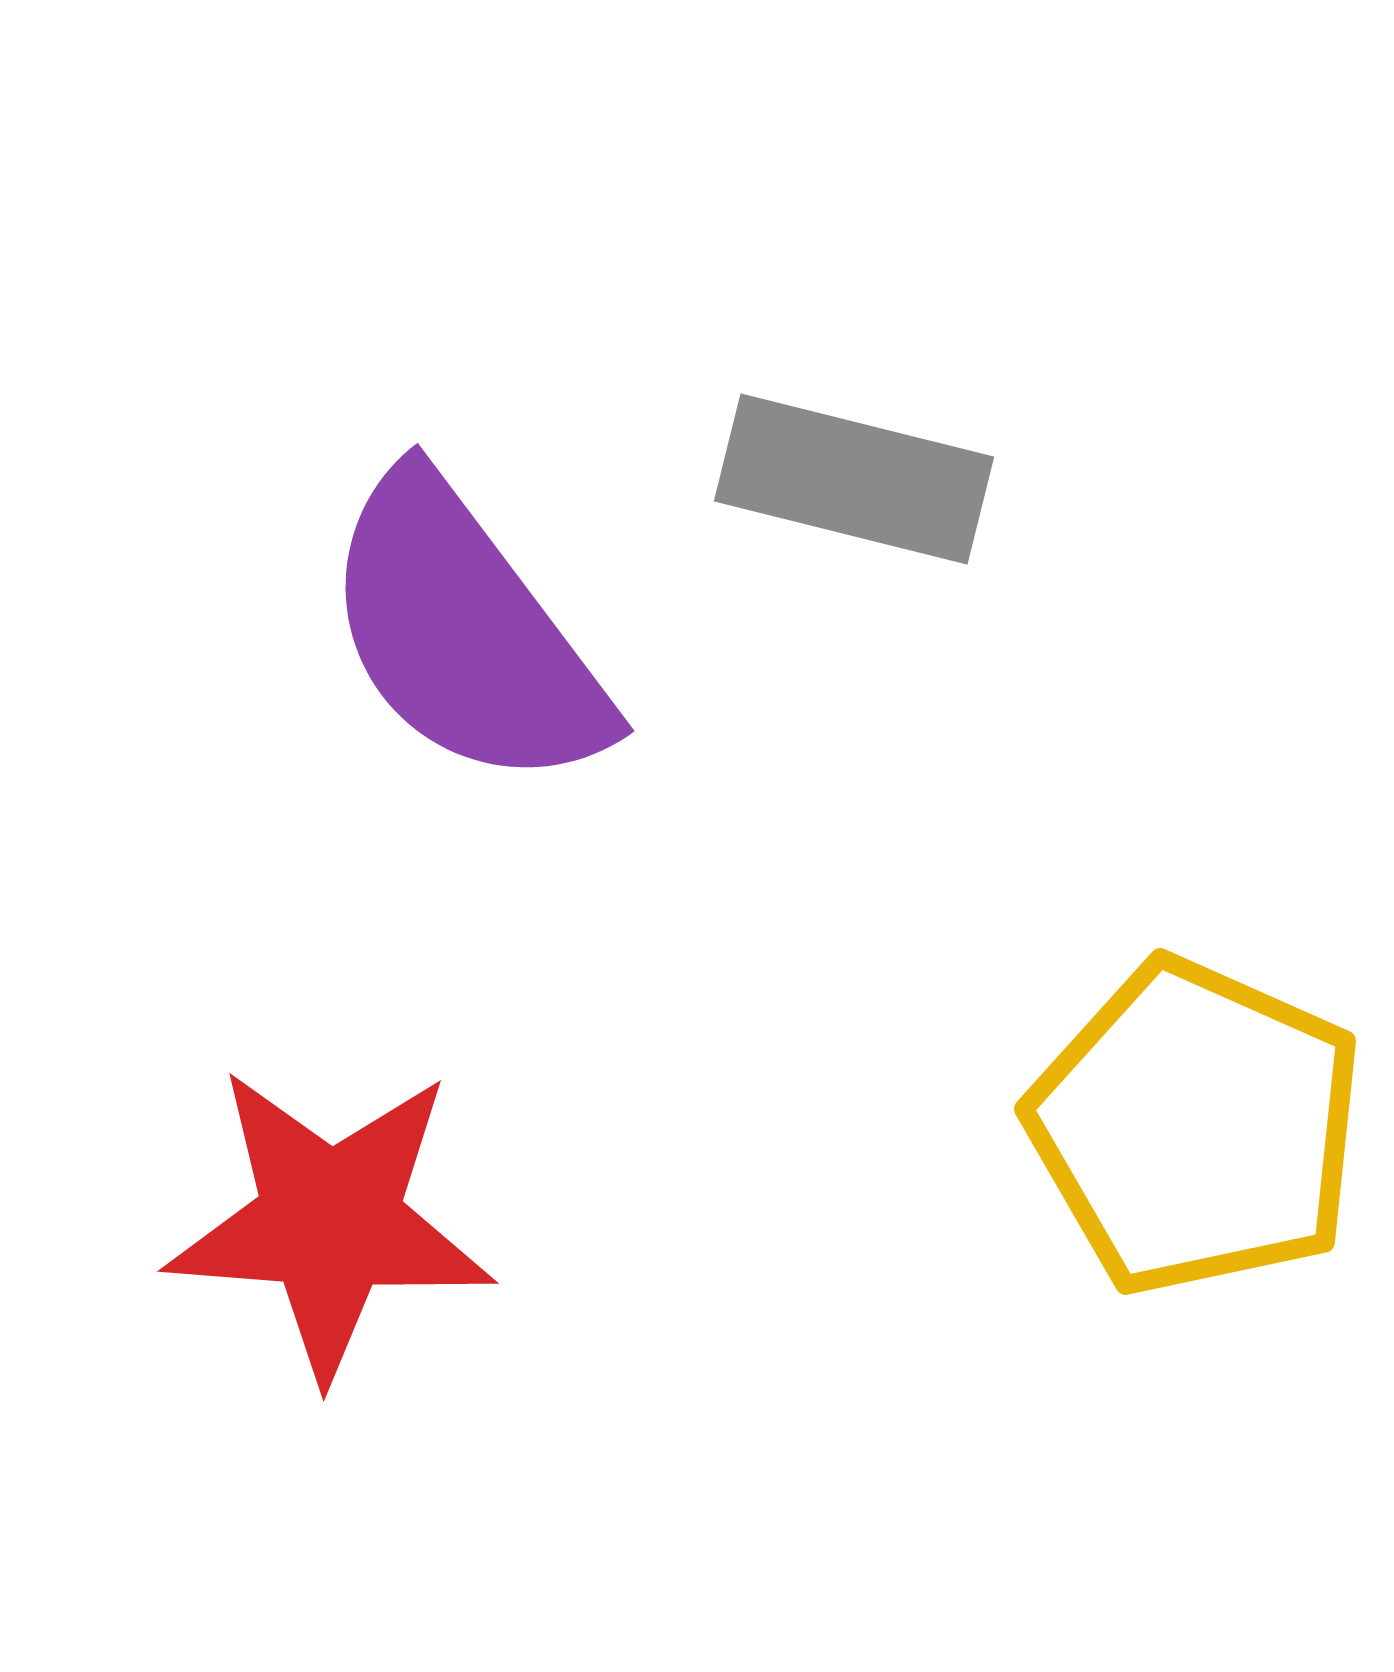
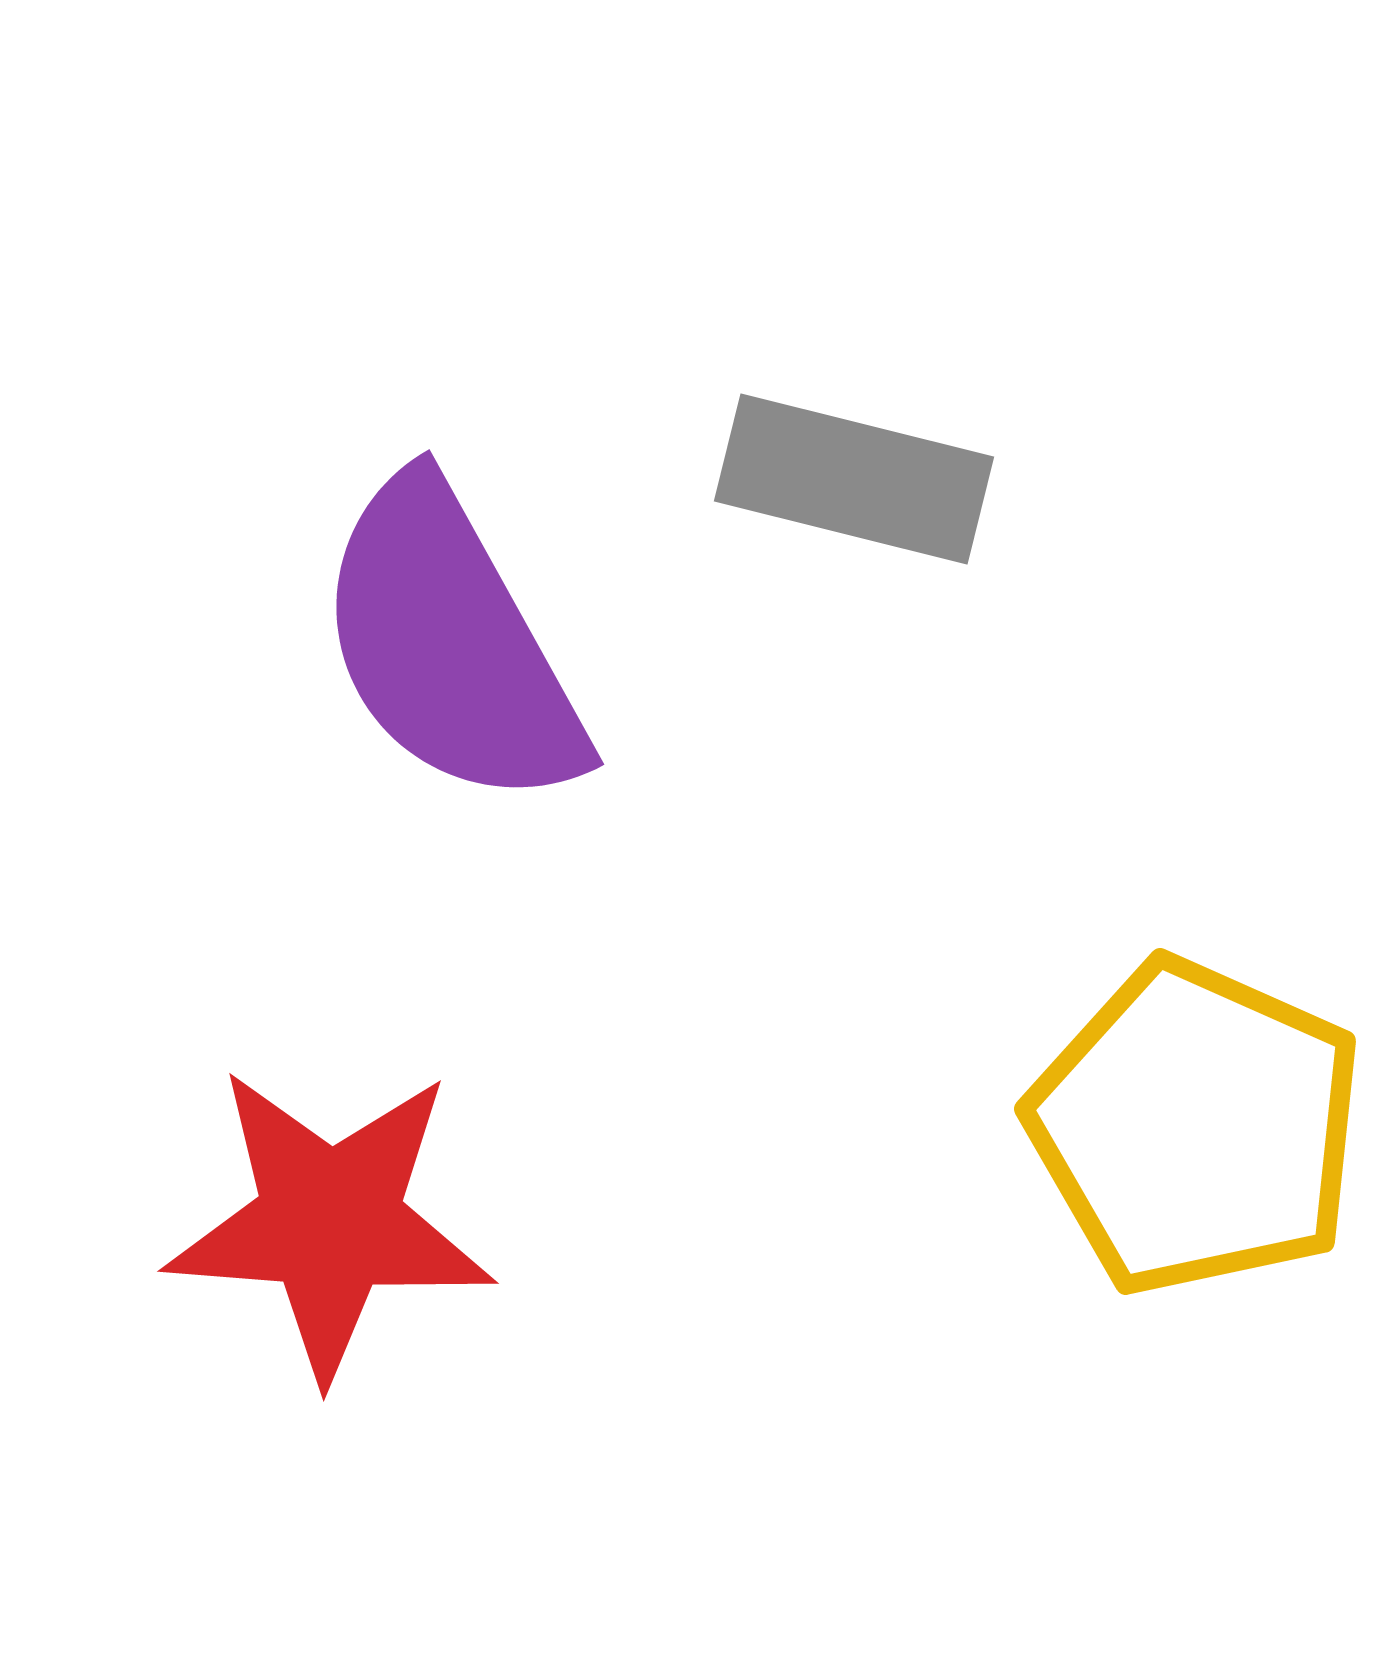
purple semicircle: moved 15 px left, 11 px down; rotated 8 degrees clockwise
